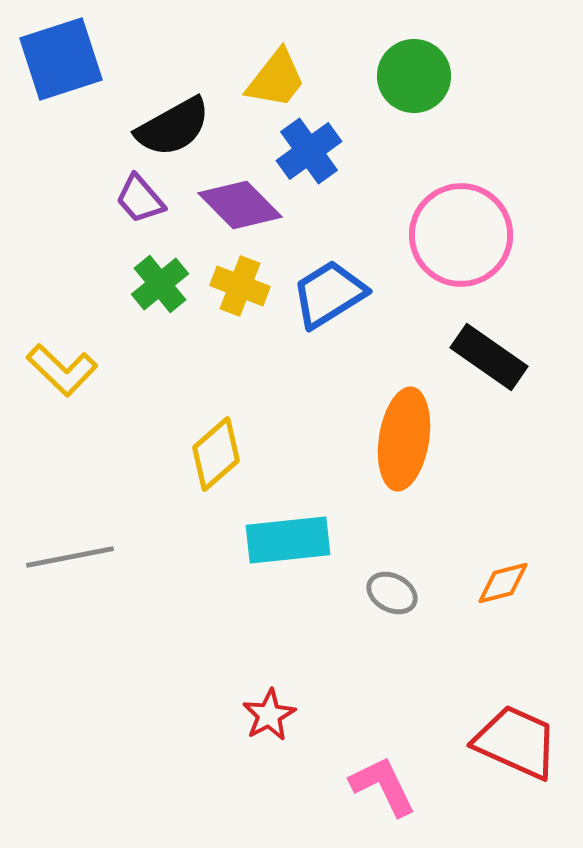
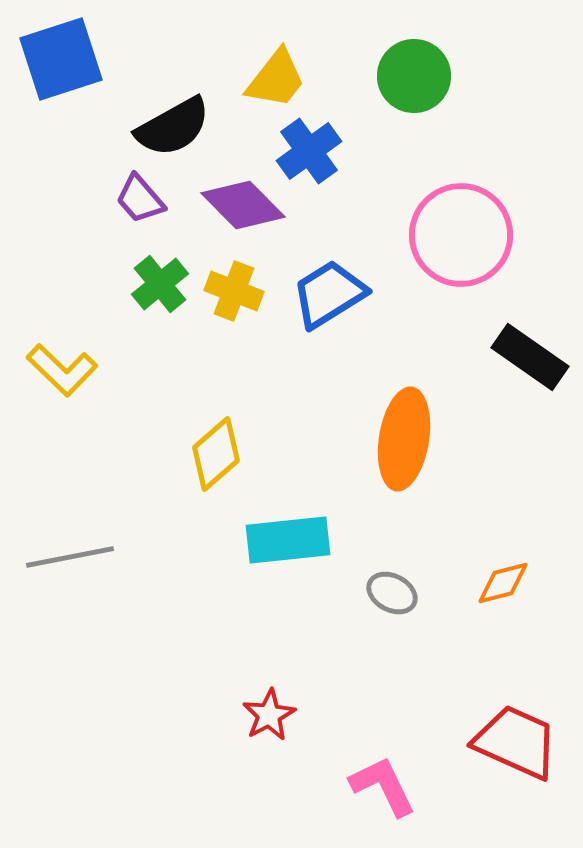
purple diamond: moved 3 px right
yellow cross: moved 6 px left, 5 px down
black rectangle: moved 41 px right
